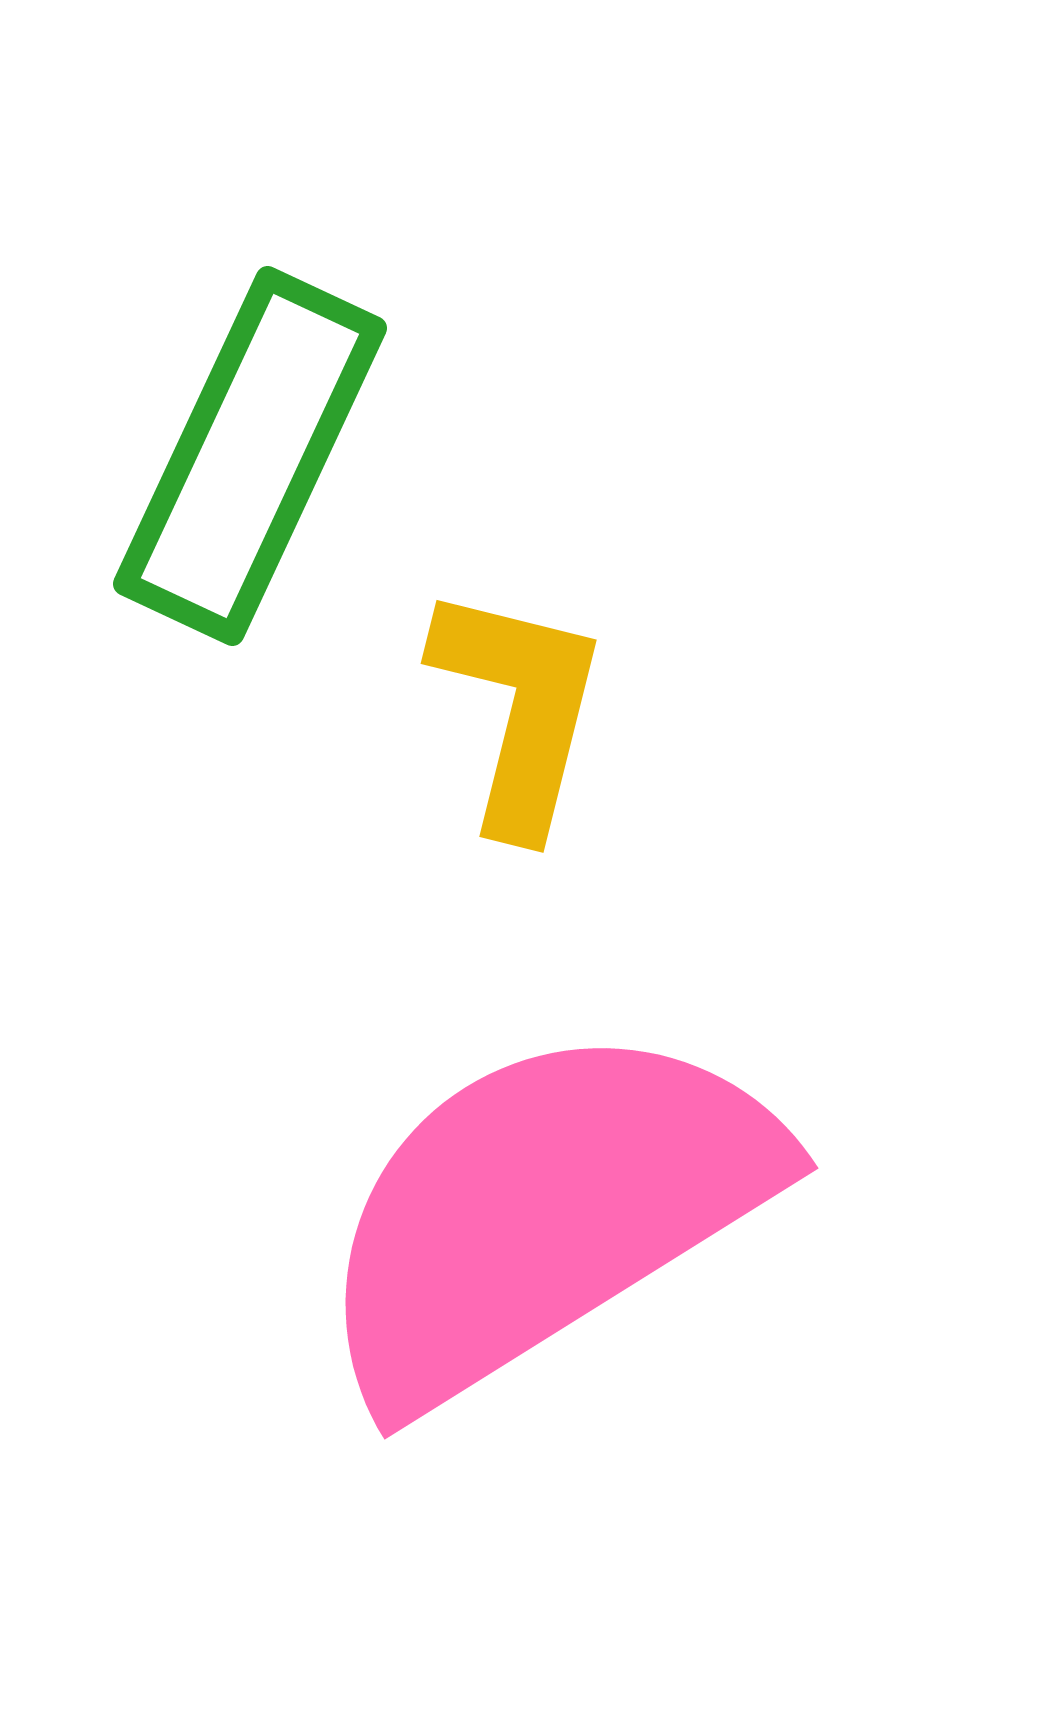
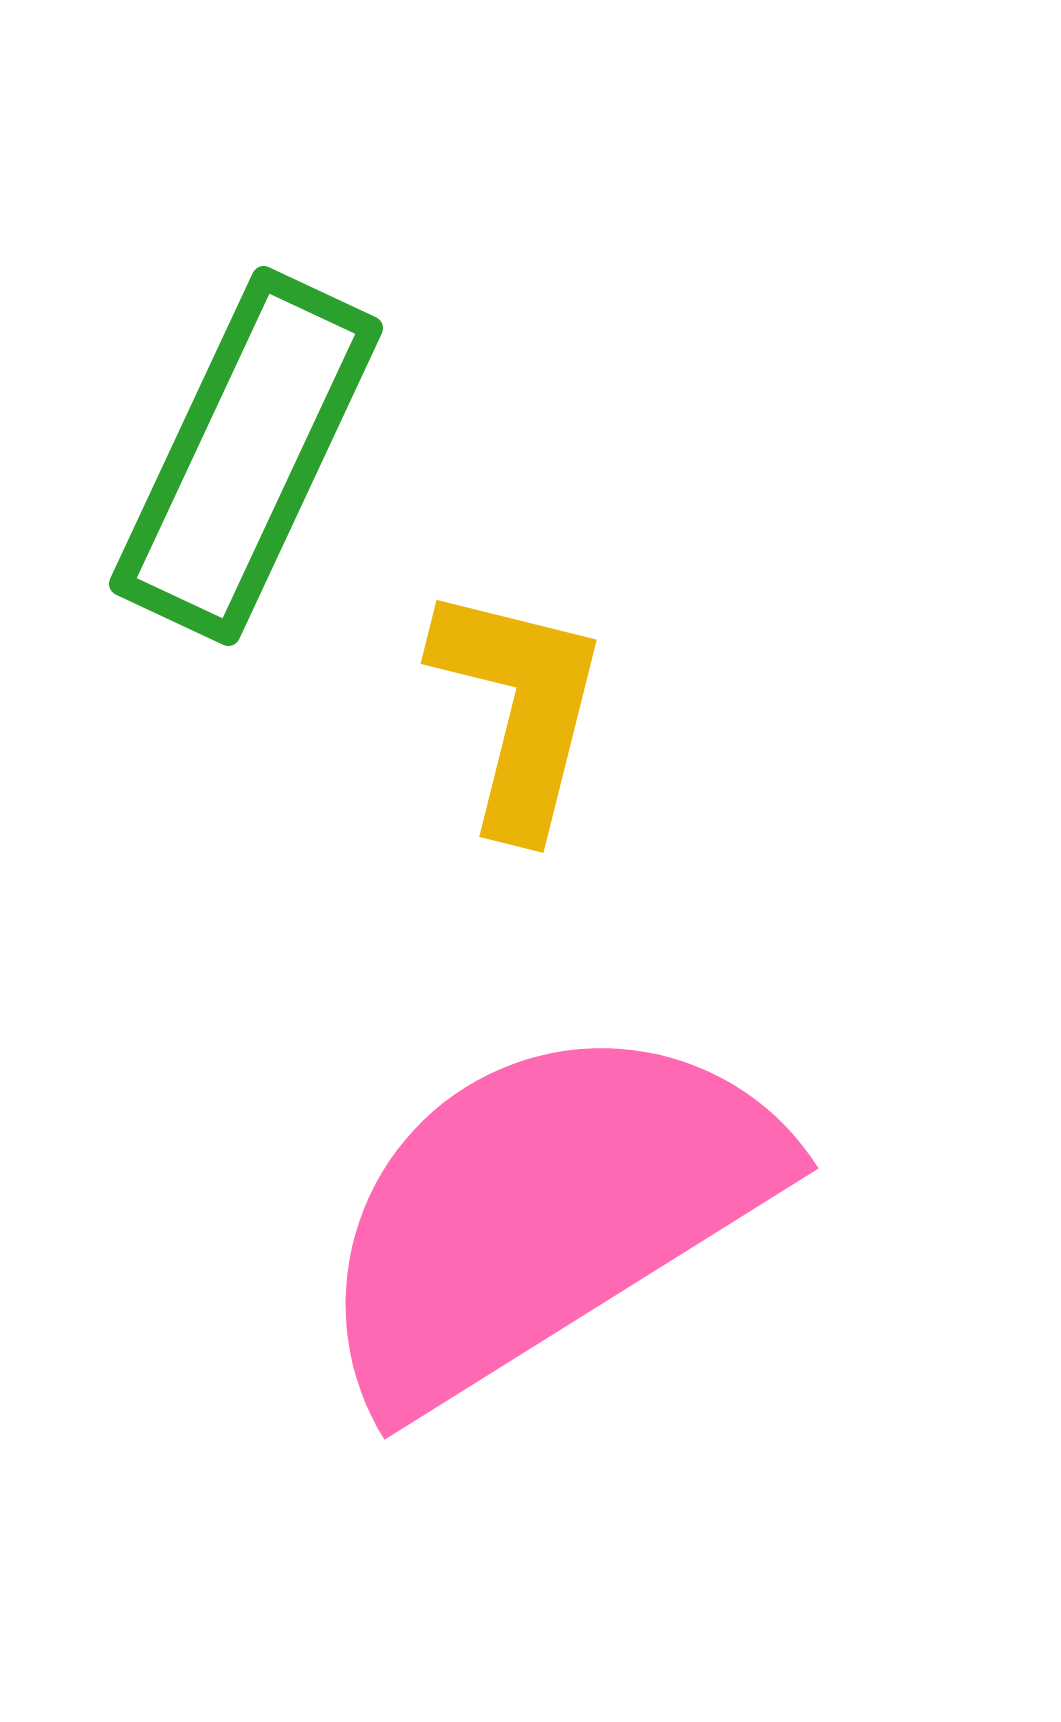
green rectangle: moved 4 px left
